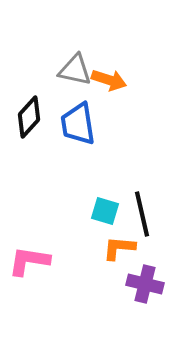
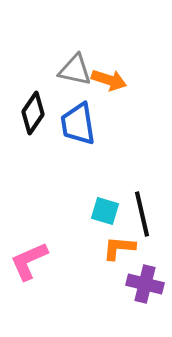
black diamond: moved 4 px right, 4 px up; rotated 9 degrees counterclockwise
pink L-shape: rotated 33 degrees counterclockwise
